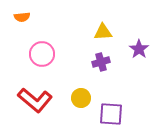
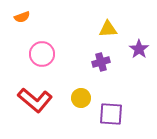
orange semicircle: rotated 14 degrees counterclockwise
yellow triangle: moved 5 px right, 3 px up
